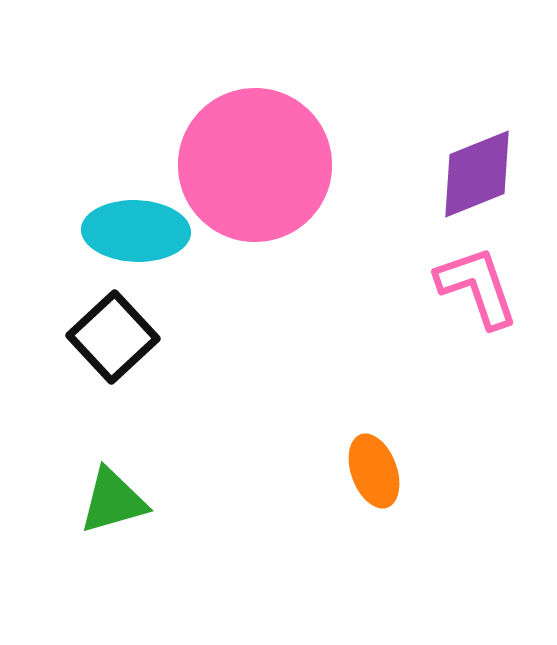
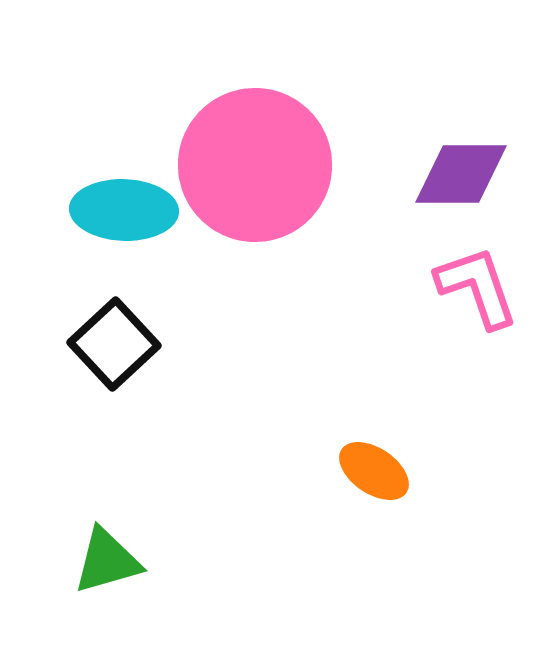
purple diamond: moved 16 px left; rotated 22 degrees clockwise
cyan ellipse: moved 12 px left, 21 px up
black square: moved 1 px right, 7 px down
orange ellipse: rotated 36 degrees counterclockwise
green triangle: moved 6 px left, 60 px down
